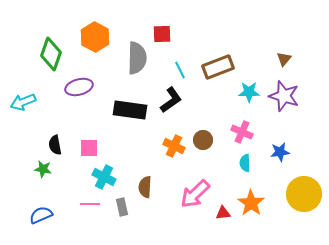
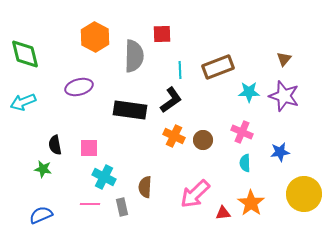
green diamond: moved 26 px left; rotated 32 degrees counterclockwise
gray semicircle: moved 3 px left, 2 px up
cyan line: rotated 24 degrees clockwise
orange cross: moved 10 px up
